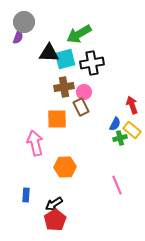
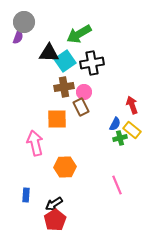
cyan square: moved 2 px down; rotated 20 degrees counterclockwise
